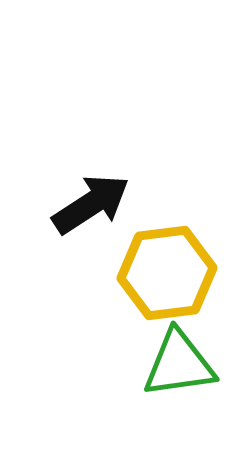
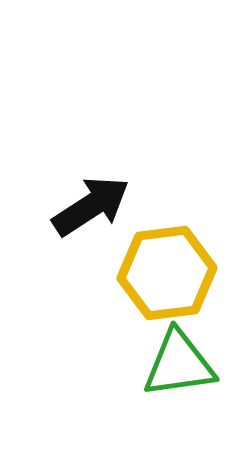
black arrow: moved 2 px down
